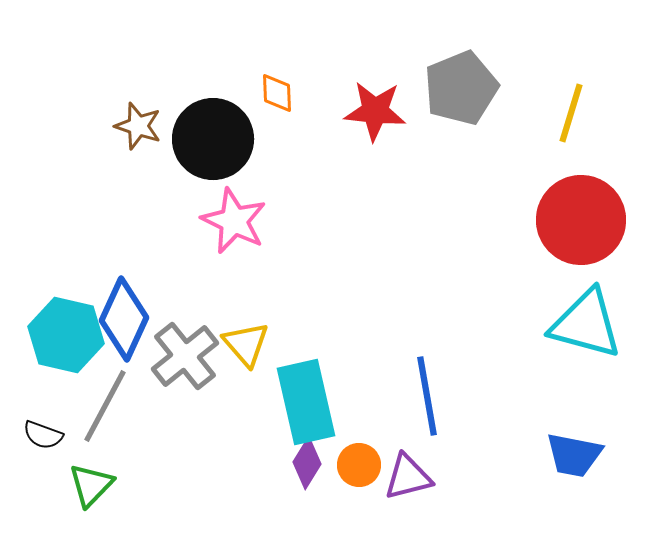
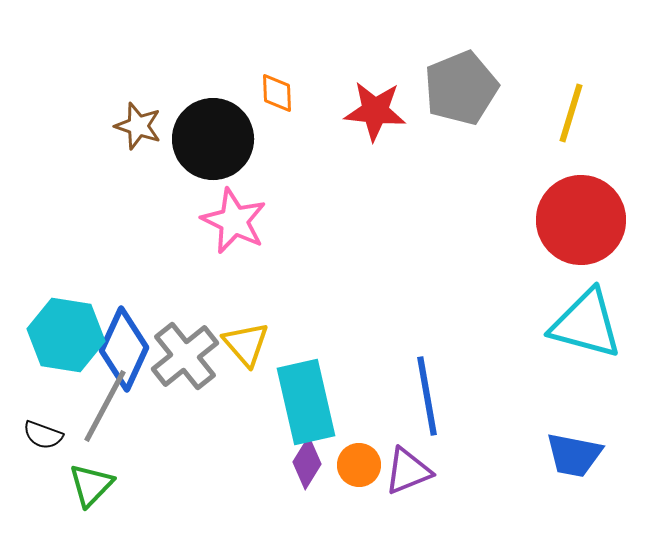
blue diamond: moved 30 px down
cyan hexagon: rotated 4 degrees counterclockwise
purple triangle: moved 6 px up; rotated 8 degrees counterclockwise
